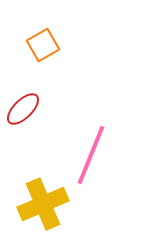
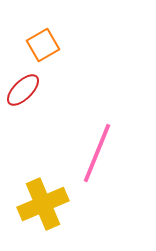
red ellipse: moved 19 px up
pink line: moved 6 px right, 2 px up
